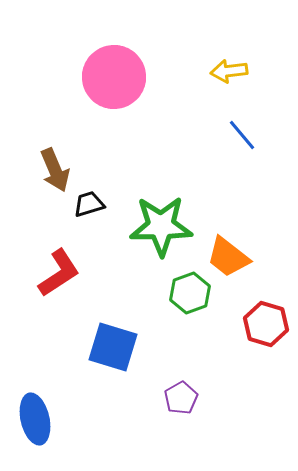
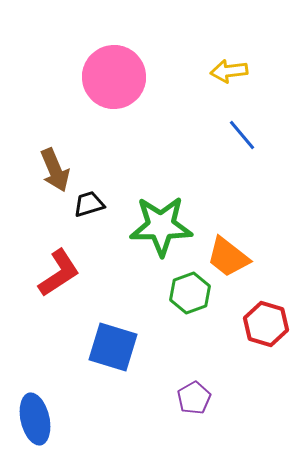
purple pentagon: moved 13 px right
